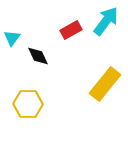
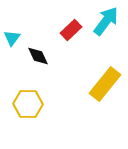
red rectangle: rotated 15 degrees counterclockwise
